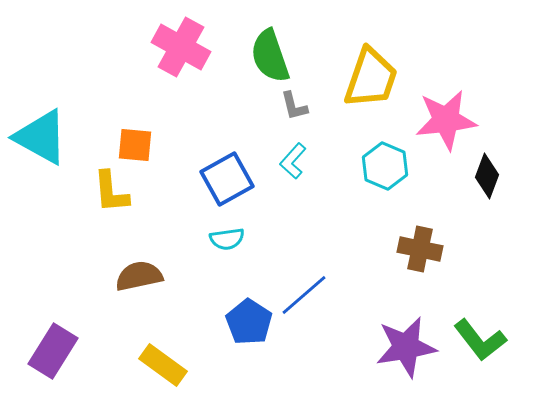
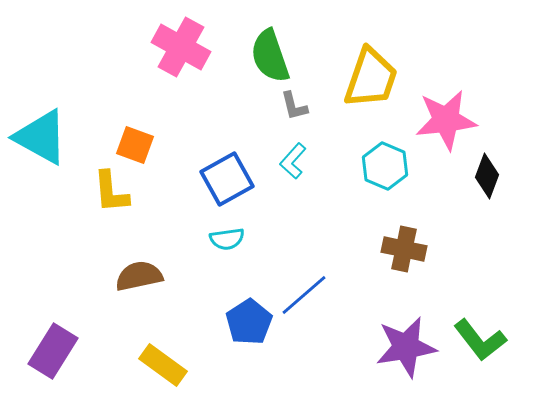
orange square: rotated 15 degrees clockwise
brown cross: moved 16 px left
blue pentagon: rotated 6 degrees clockwise
